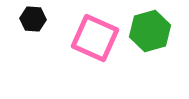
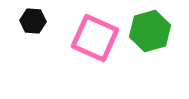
black hexagon: moved 2 px down
